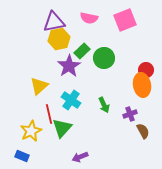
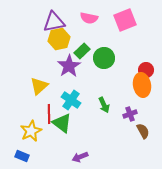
red line: rotated 12 degrees clockwise
green triangle: moved 5 px up; rotated 35 degrees counterclockwise
